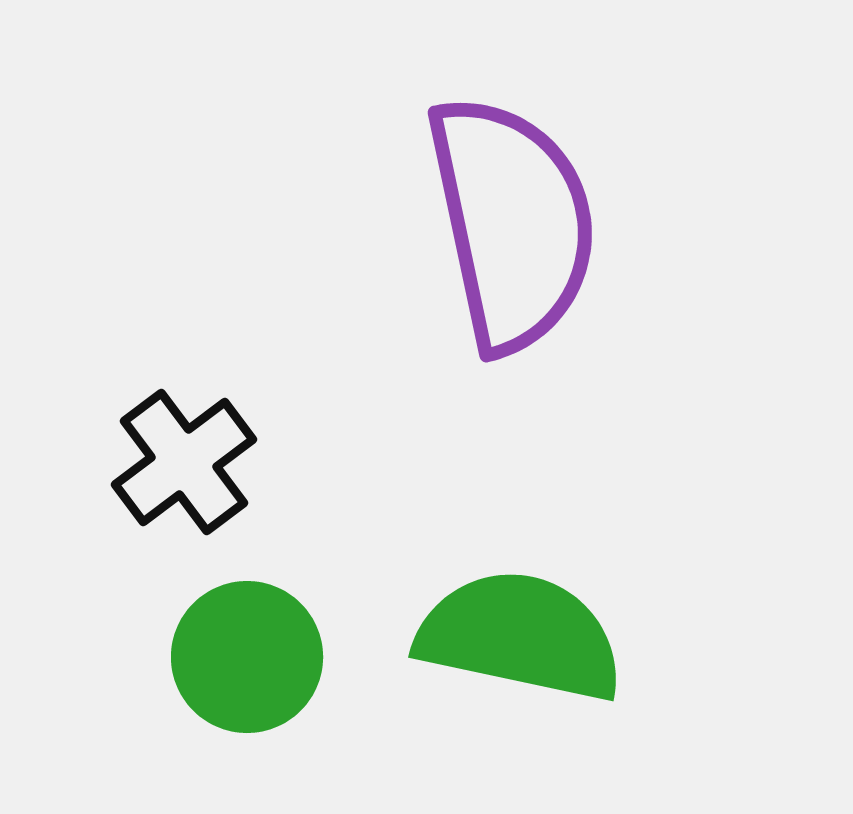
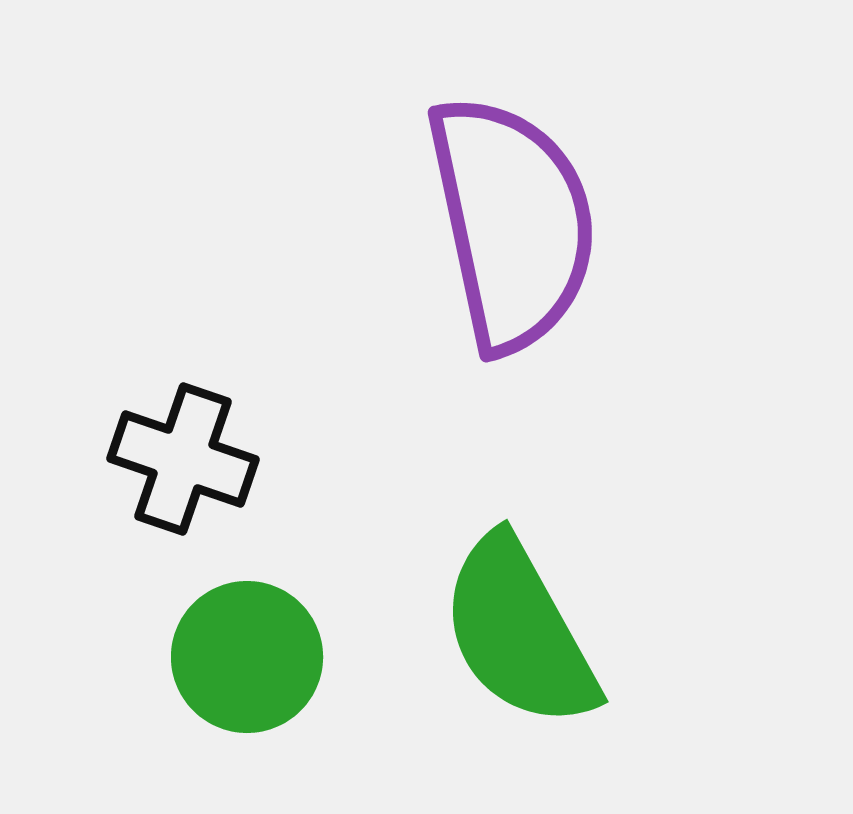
black cross: moved 1 px left, 3 px up; rotated 34 degrees counterclockwise
green semicircle: moved 1 px left, 4 px up; rotated 131 degrees counterclockwise
